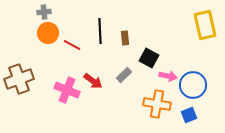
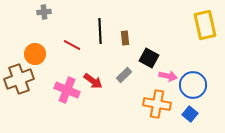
orange circle: moved 13 px left, 21 px down
blue square: moved 1 px right, 1 px up; rotated 28 degrees counterclockwise
